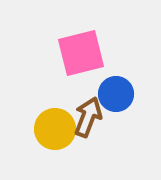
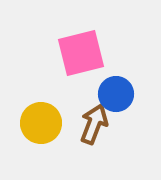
brown arrow: moved 6 px right, 7 px down
yellow circle: moved 14 px left, 6 px up
